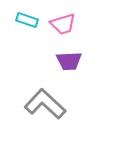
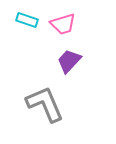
purple trapezoid: rotated 136 degrees clockwise
gray L-shape: rotated 24 degrees clockwise
